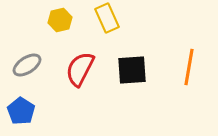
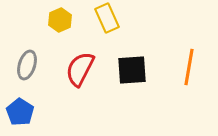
yellow hexagon: rotated 10 degrees counterclockwise
gray ellipse: rotated 40 degrees counterclockwise
blue pentagon: moved 1 px left, 1 px down
